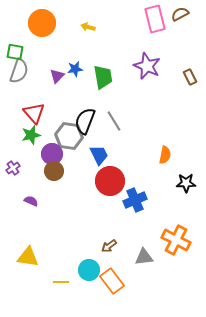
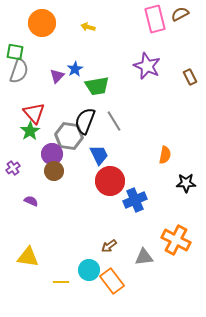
blue star: rotated 21 degrees counterclockwise
green trapezoid: moved 6 px left, 9 px down; rotated 90 degrees clockwise
green star: moved 1 px left, 4 px up; rotated 18 degrees counterclockwise
